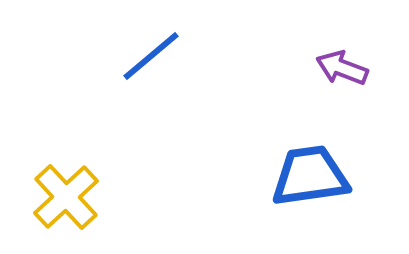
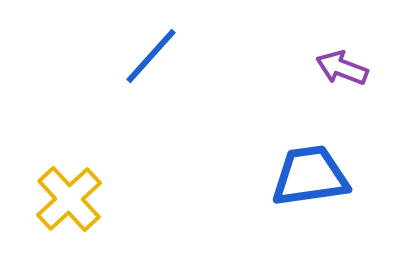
blue line: rotated 8 degrees counterclockwise
yellow cross: moved 3 px right, 2 px down
